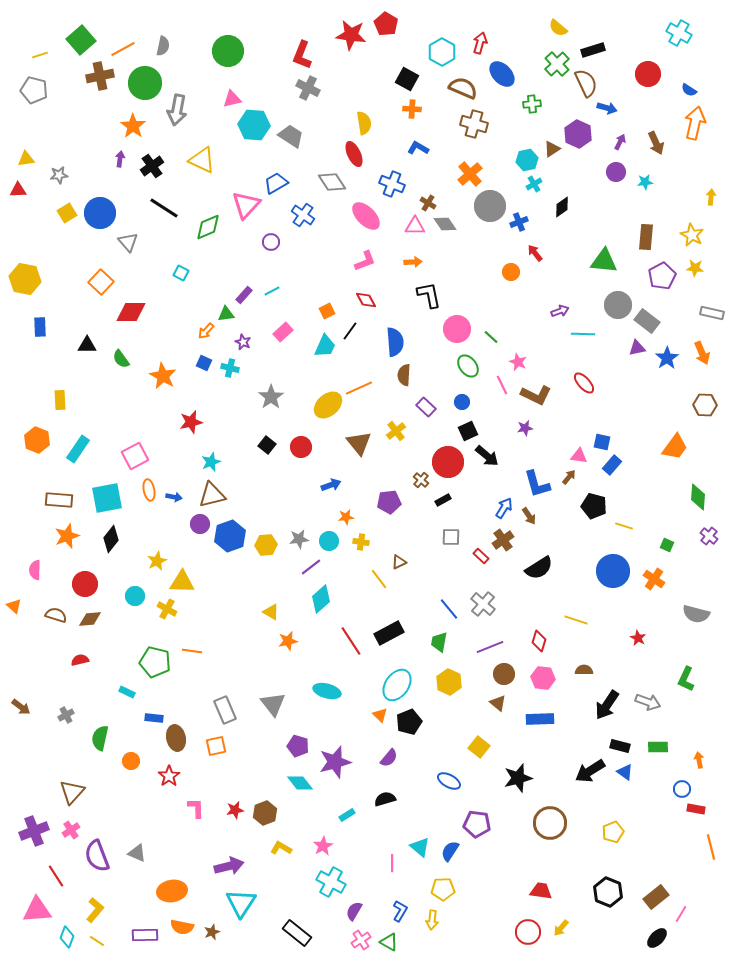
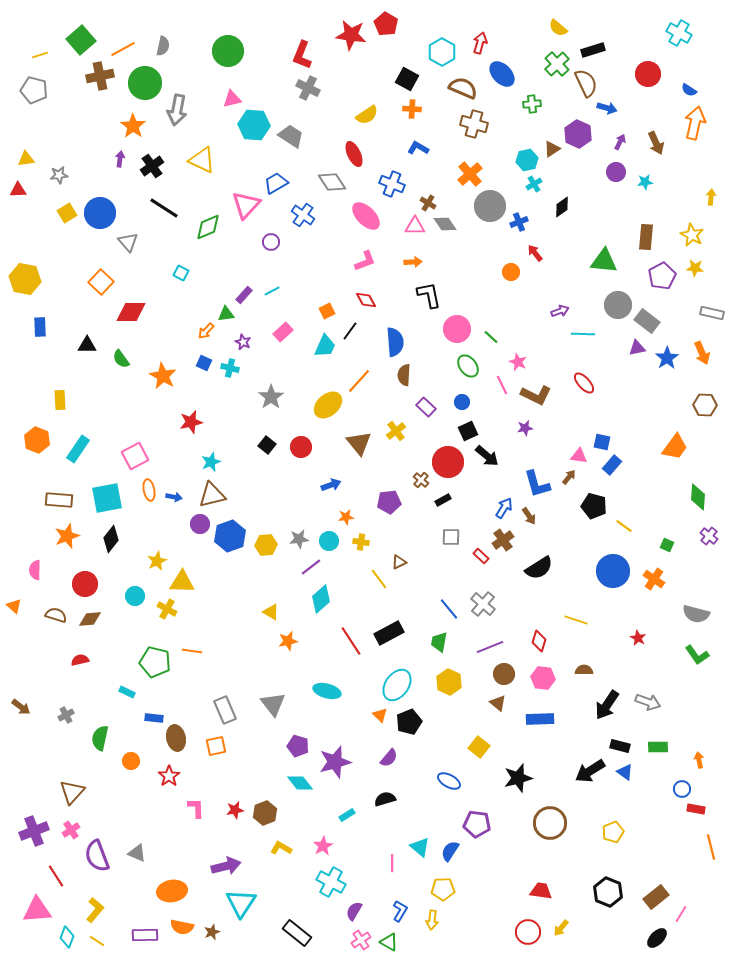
yellow semicircle at (364, 123): moved 3 px right, 8 px up; rotated 65 degrees clockwise
orange line at (359, 388): moved 7 px up; rotated 24 degrees counterclockwise
yellow line at (624, 526): rotated 18 degrees clockwise
green L-shape at (686, 679): moved 11 px right, 24 px up; rotated 60 degrees counterclockwise
purple arrow at (229, 866): moved 3 px left
